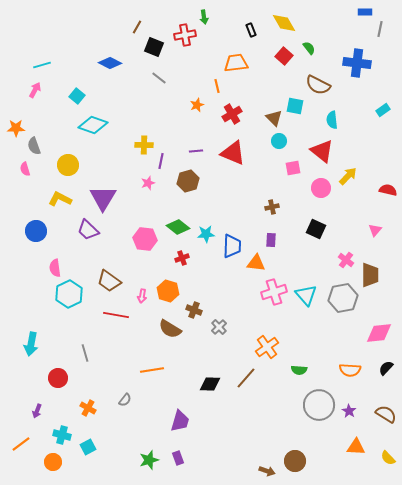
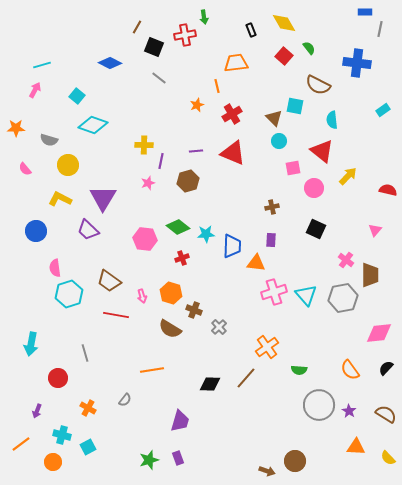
gray semicircle at (34, 146): moved 15 px right, 6 px up; rotated 54 degrees counterclockwise
pink semicircle at (25, 169): rotated 24 degrees counterclockwise
pink circle at (321, 188): moved 7 px left
orange hexagon at (168, 291): moved 3 px right, 2 px down
cyan hexagon at (69, 294): rotated 8 degrees clockwise
pink arrow at (142, 296): rotated 24 degrees counterclockwise
orange semicircle at (350, 370): rotated 50 degrees clockwise
